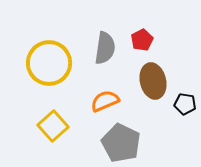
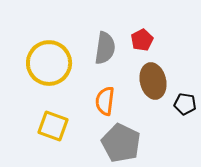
orange semicircle: rotated 60 degrees counterclockwise
yellow square: rotated 28 degrees counterclockwise
